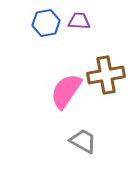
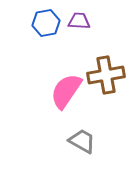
gray trapezoid: moved 1 px left
